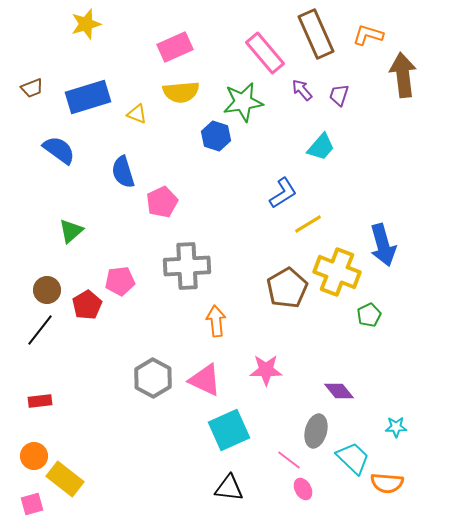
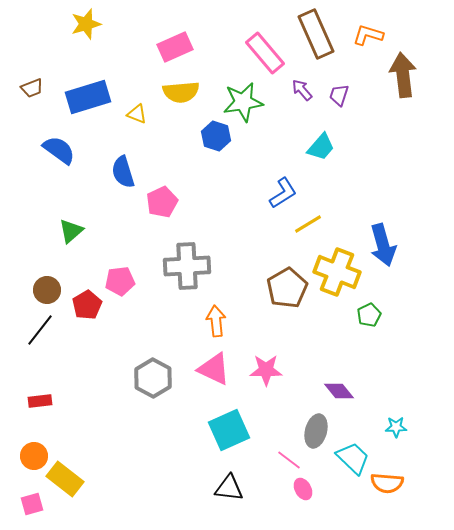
pink triangle at (205, 380): moved 9 px right, 11 px up
